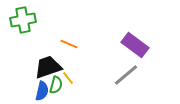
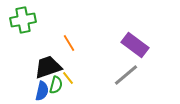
orange line: moved 1 px up; rotated 36 degrees clockwise
